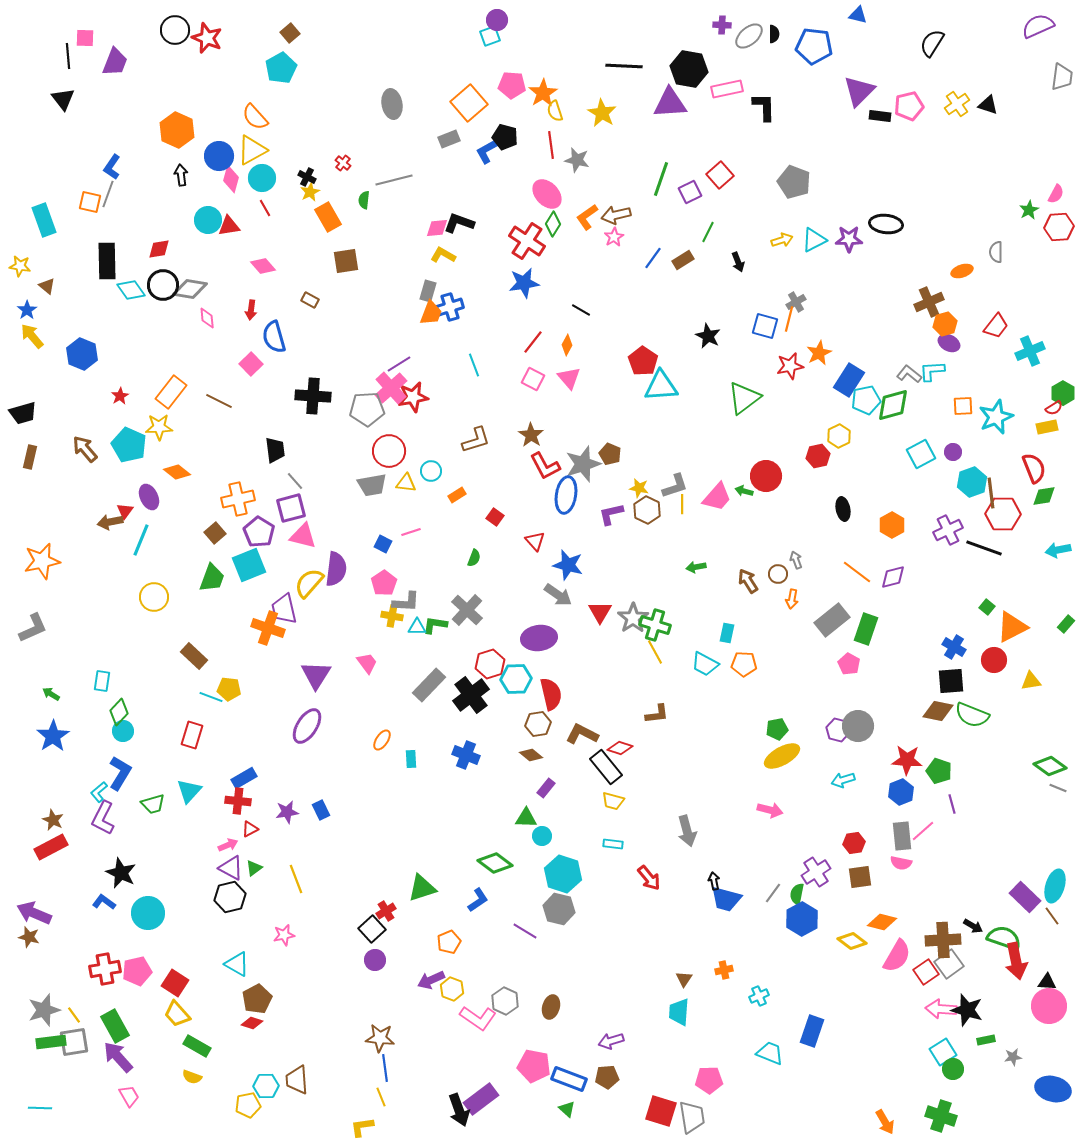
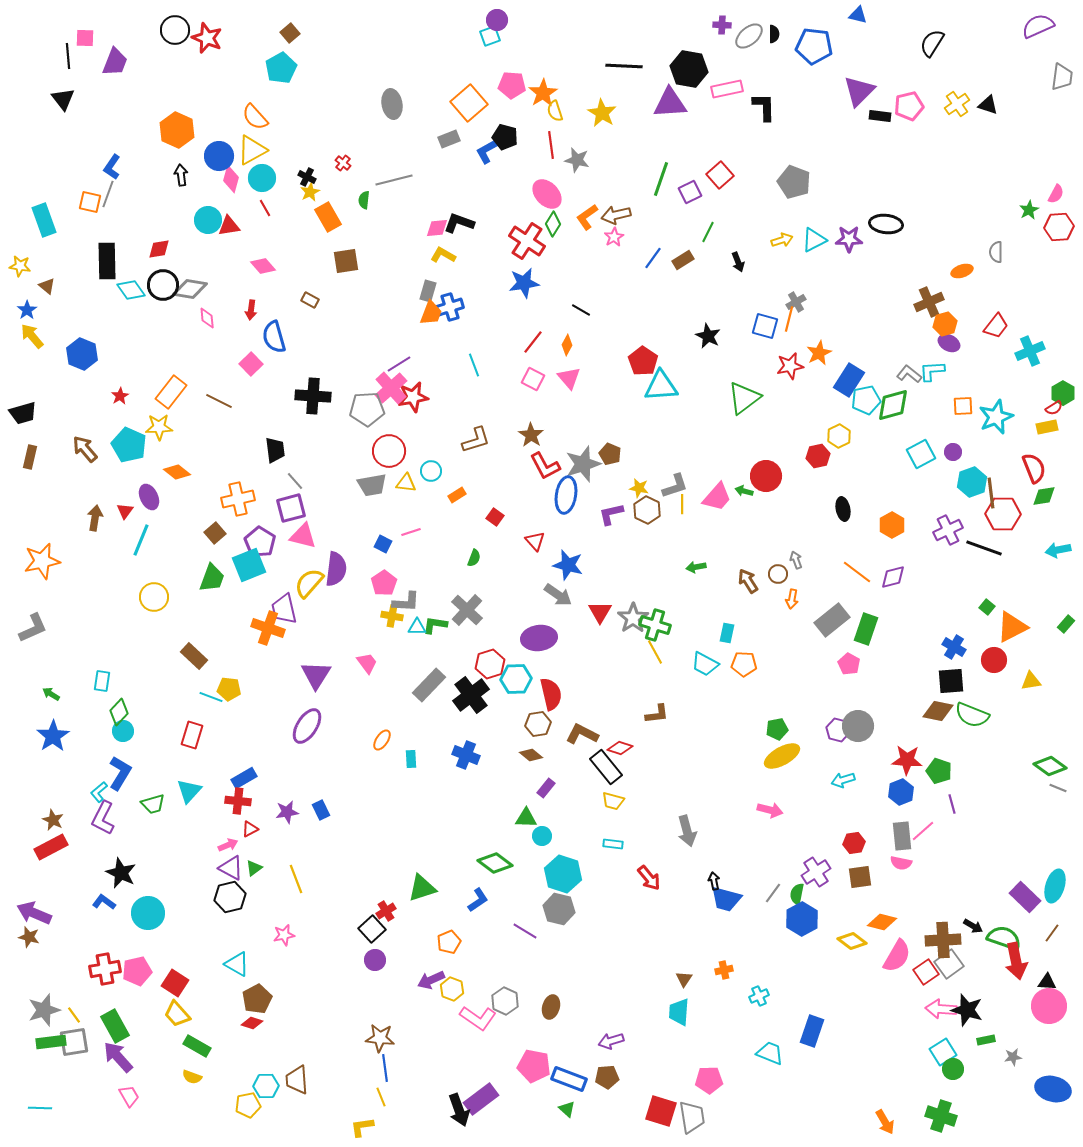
brown arrow at (110, 522): moved 15 px left, 4 px up; rotated 110 degrees clockwise
purple pentagon at (259, 532): moved 1 px right, 10 px down
brown line at (1052, 916): moved 17 px down; rotated 72 degrees clockwise
